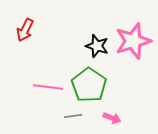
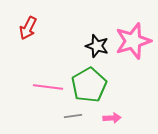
red arrow: moved 3 px right, 2 px up
green pentagon: rotated 8 degrees clockwise
pink arrow: rotated 24 degrees counterclockwise
